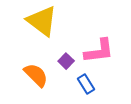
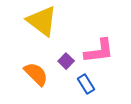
orange semicircle: moved 1 px up
